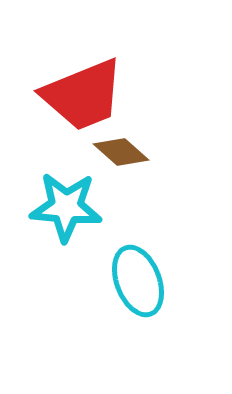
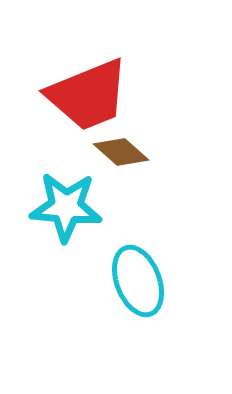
red trapezoid: moved 5 px right
